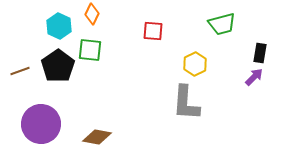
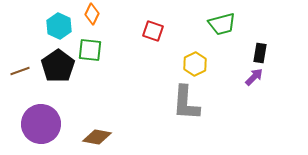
red square: rotated 15 degrees clockwise
